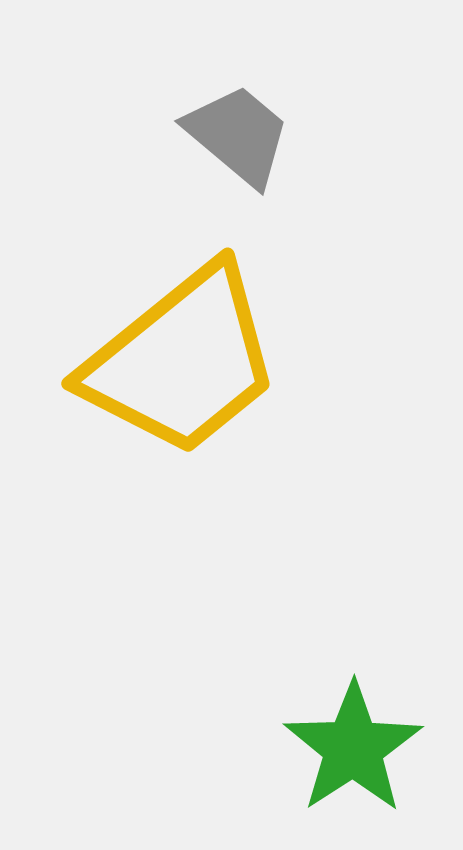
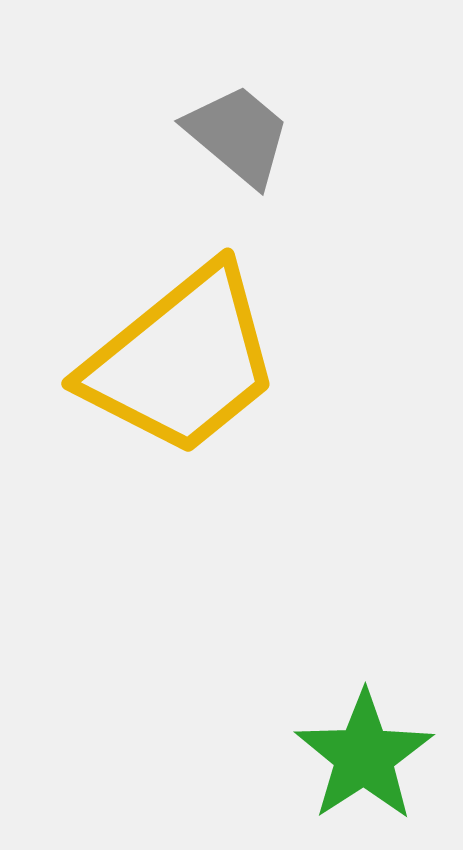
green star: moved 11 px right, 8 px down
